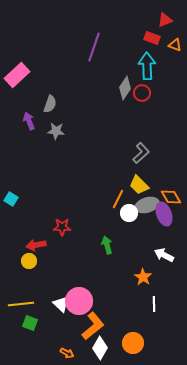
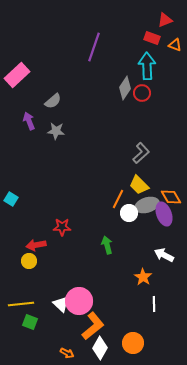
gray semicircle: moved 3 px right, 3 px up; rotated 30 degrees clockwise
green square: moved 1 px up
